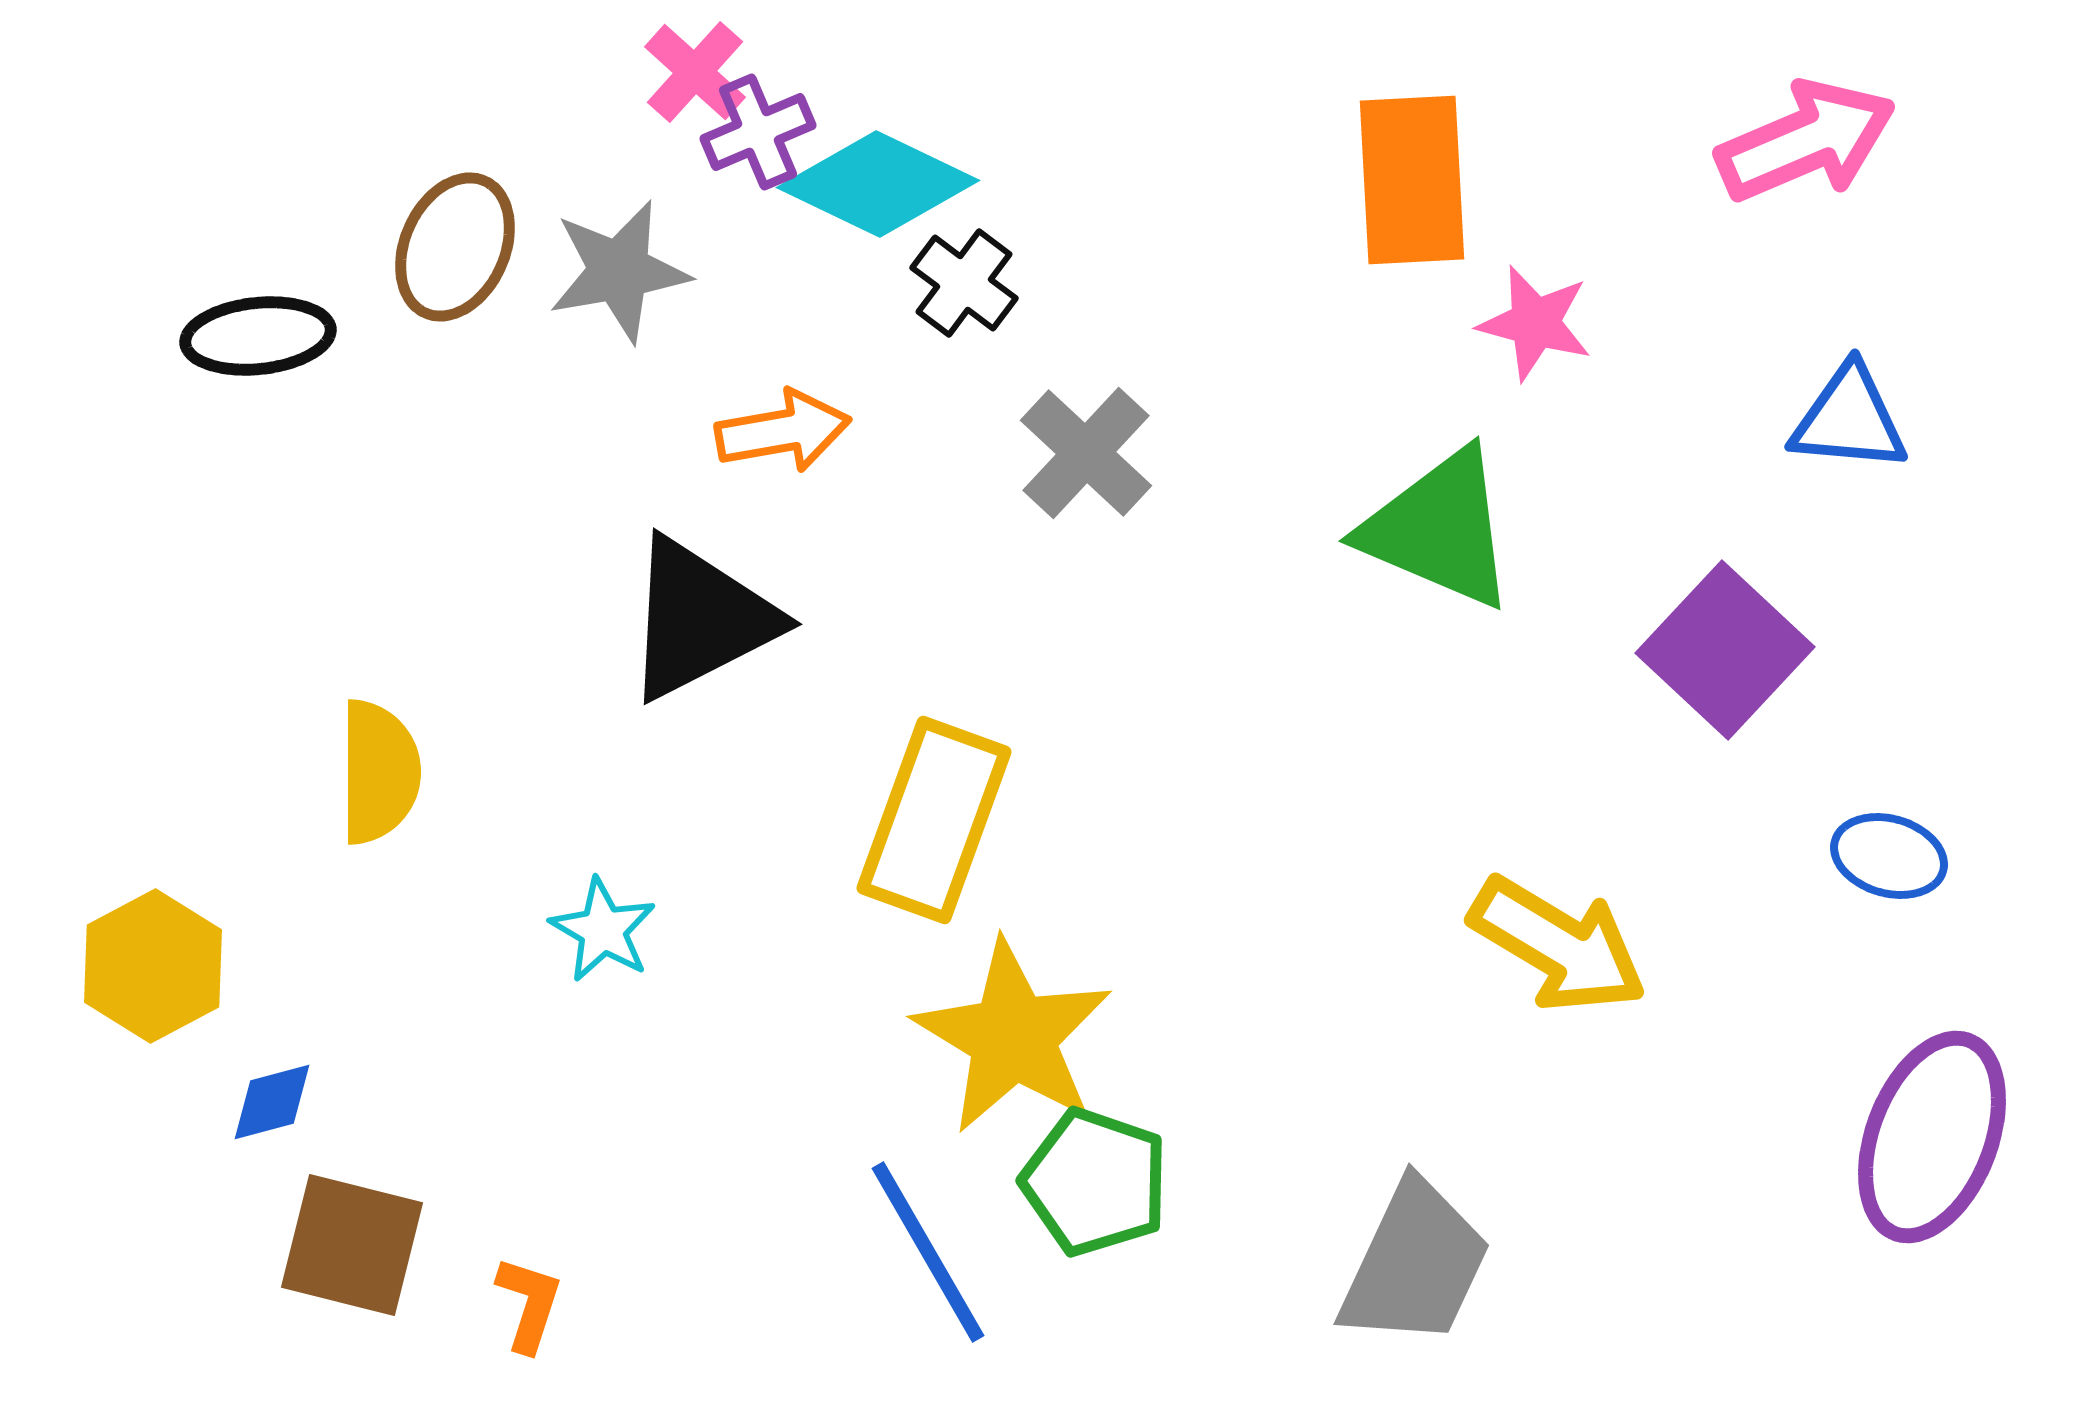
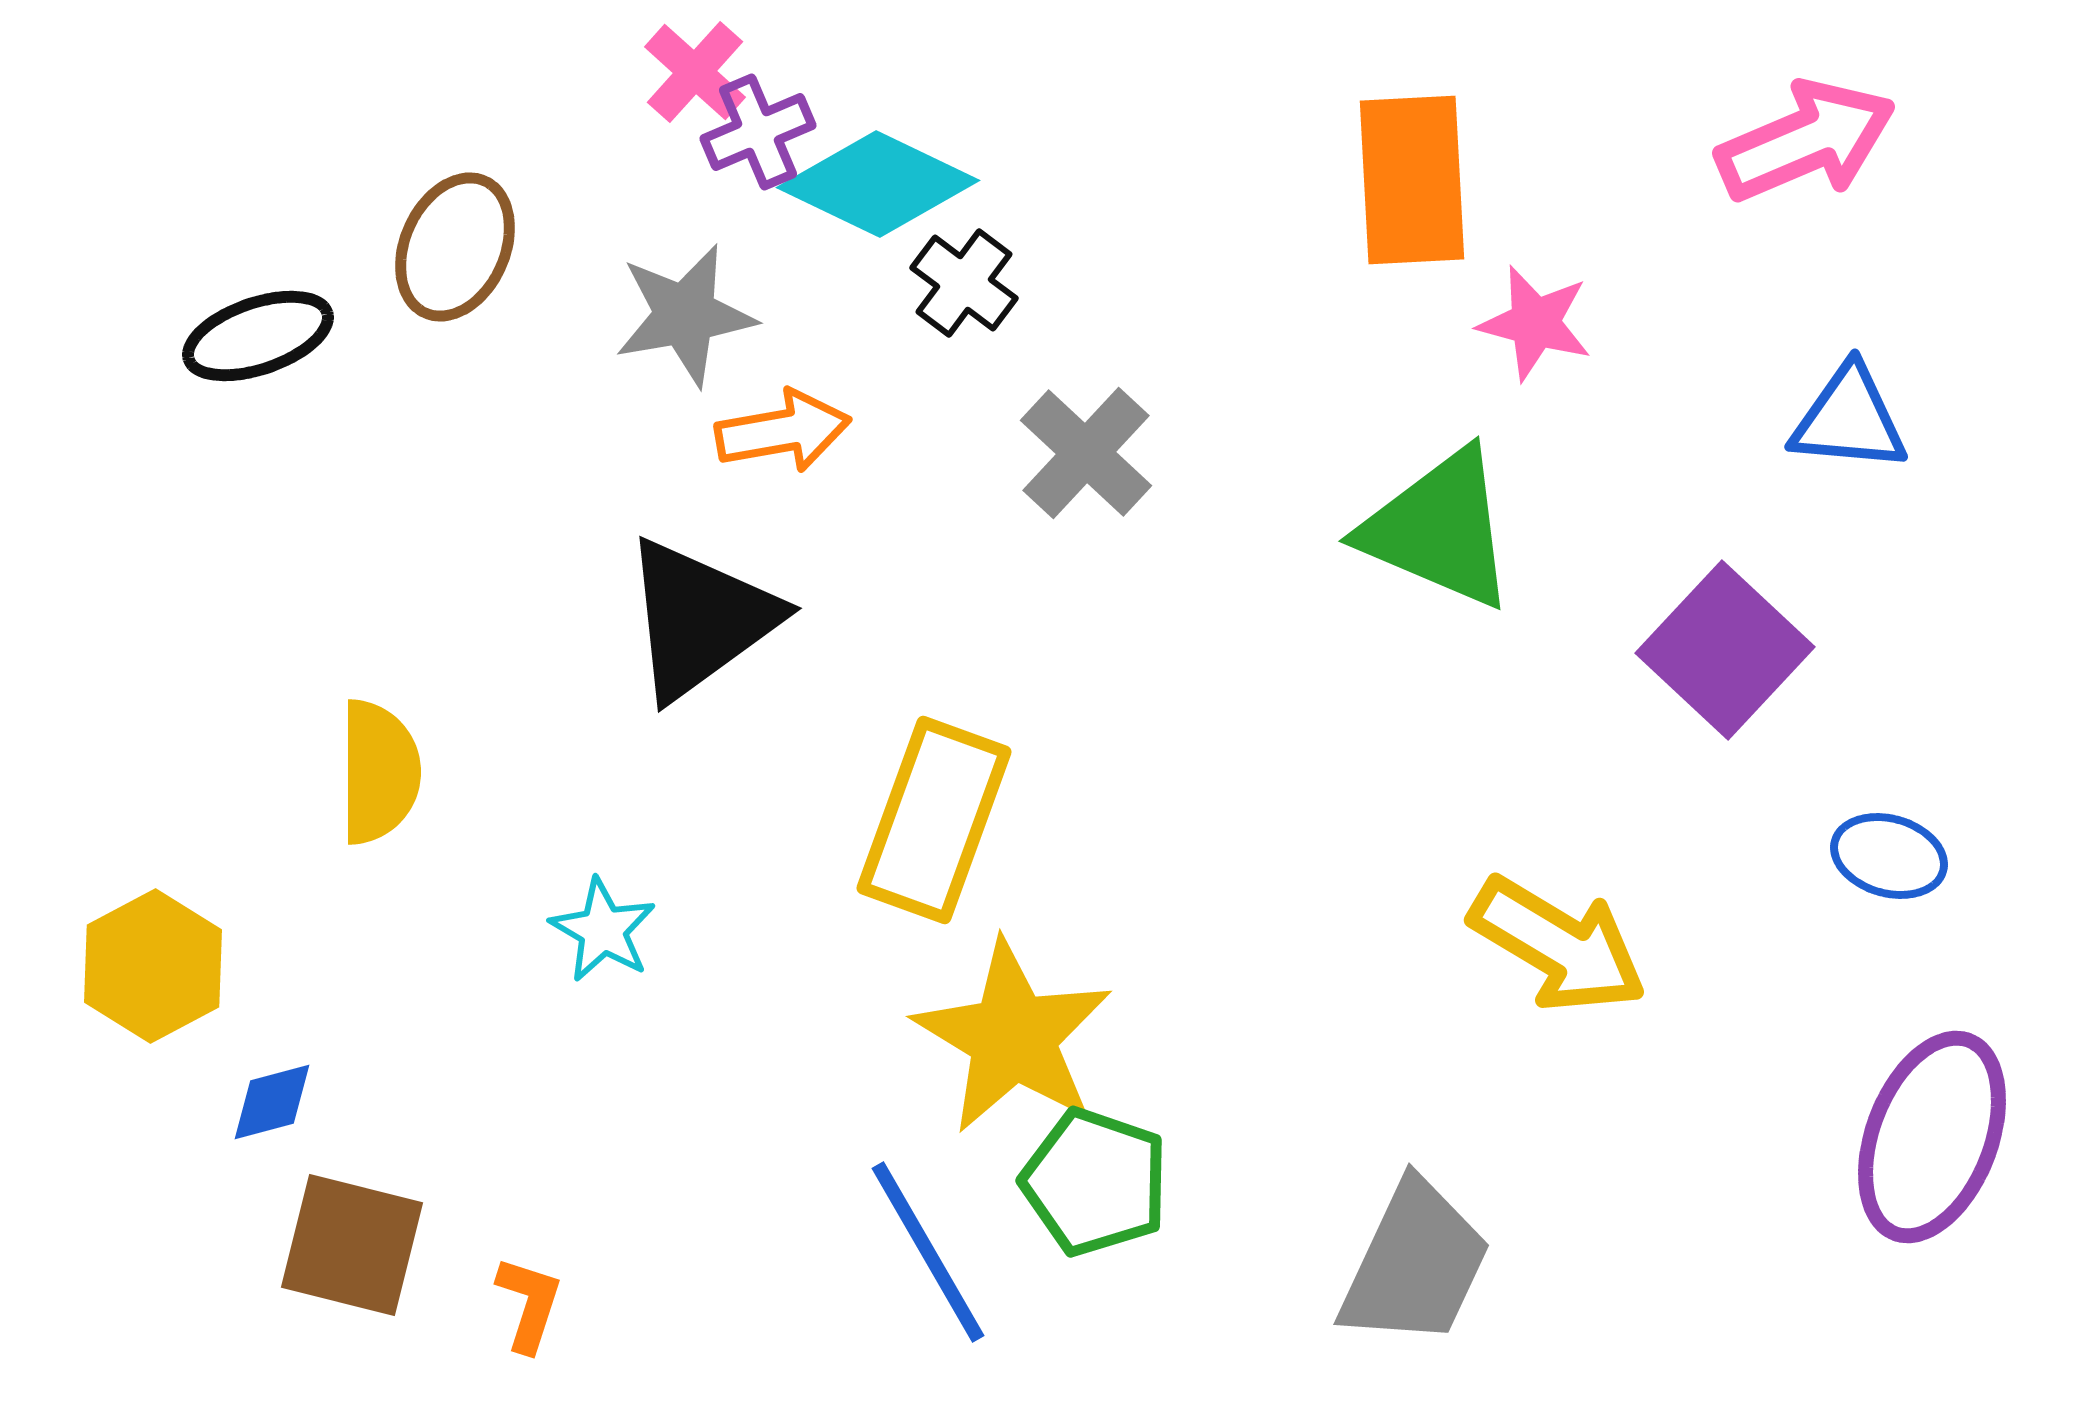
gray star: moved 66 px right, 44 px down
black ellipse: rotated 13 degrees counterclockwise
black triangle: rotated 9 degrees counterclockwise
